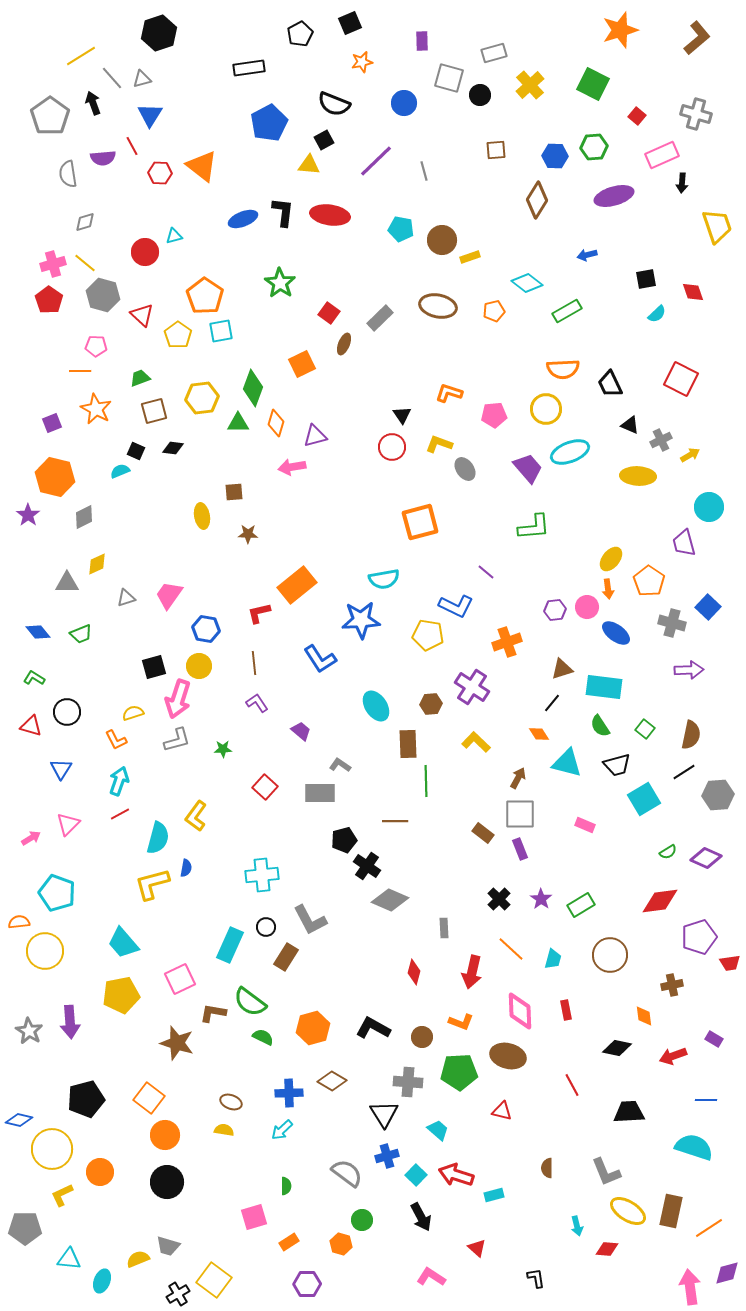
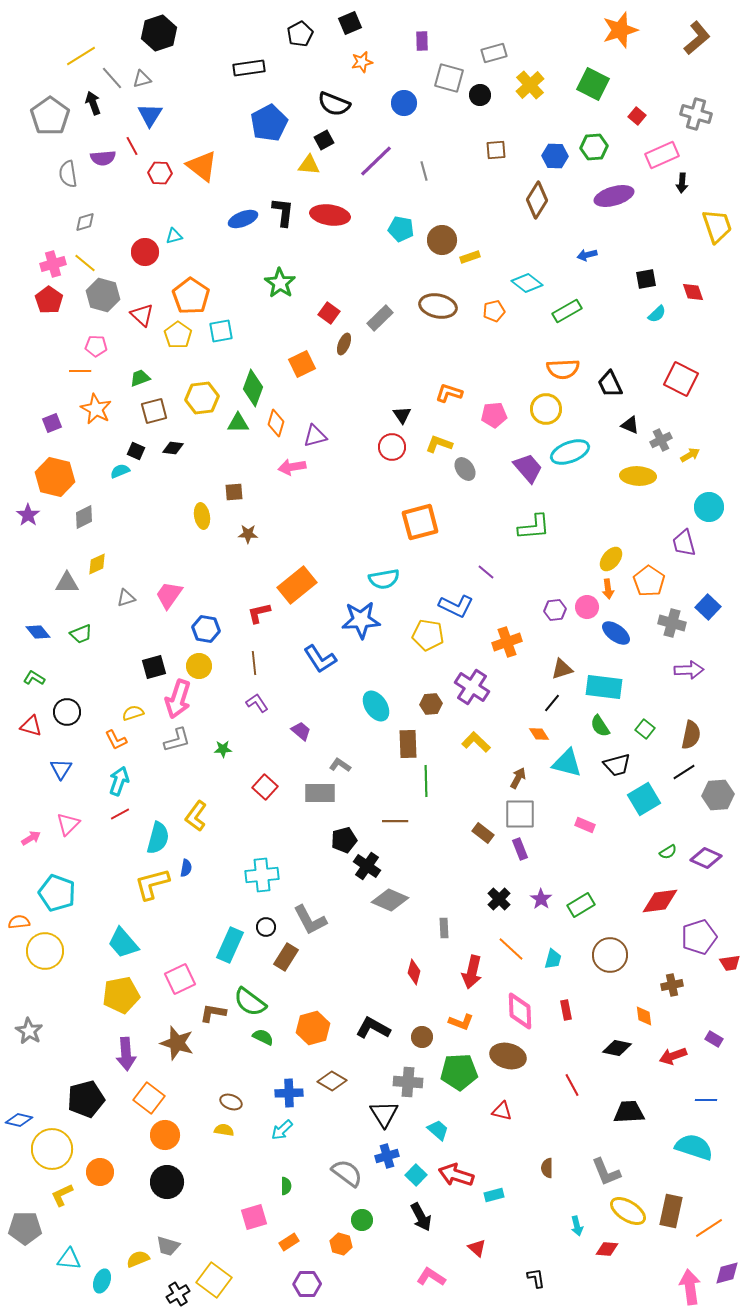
orange pentagon at (205, 296): moved 14 px left
purple arrow at (70, 1022): moved 56 px right, 32 px down
